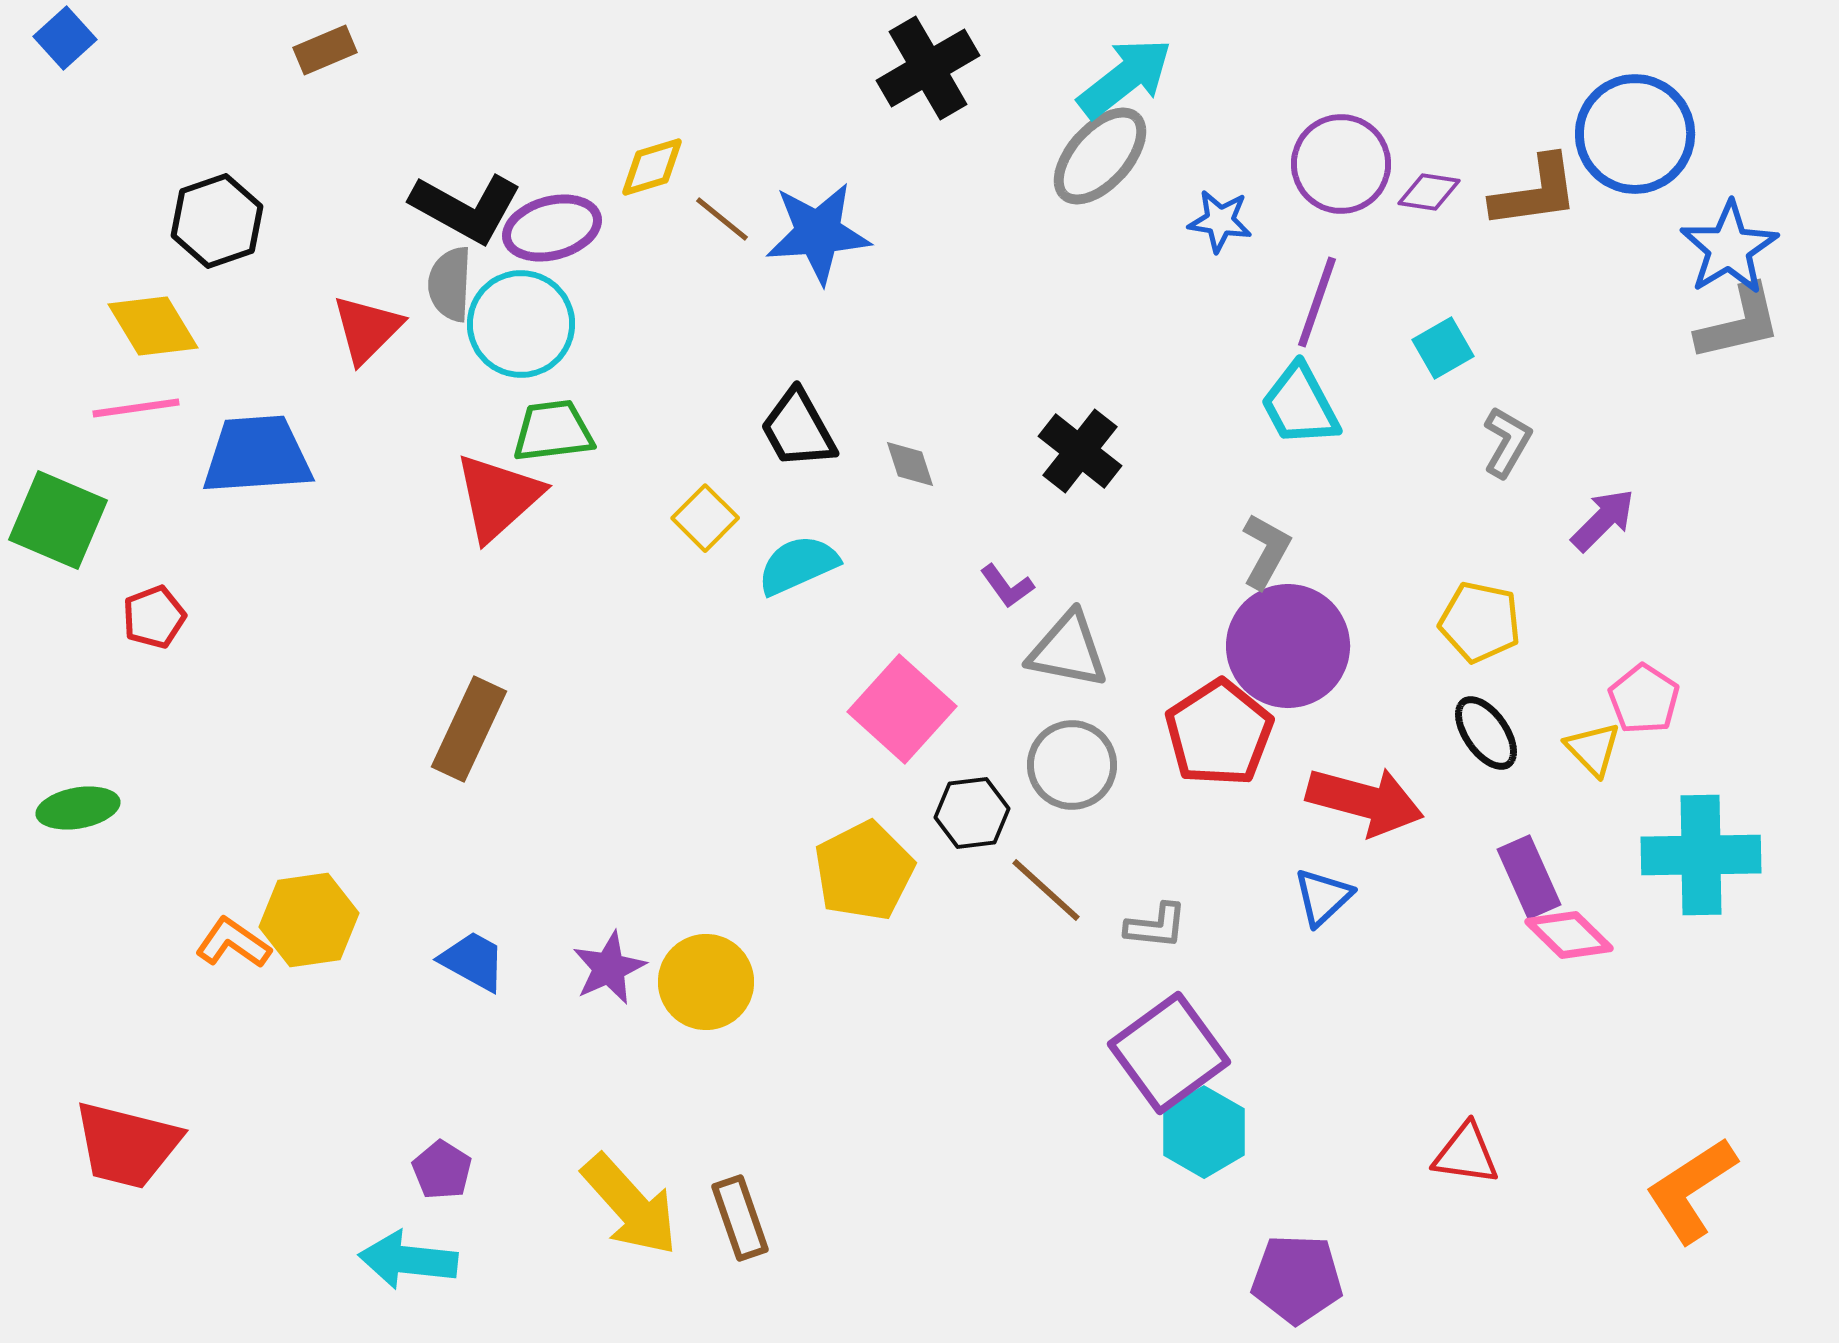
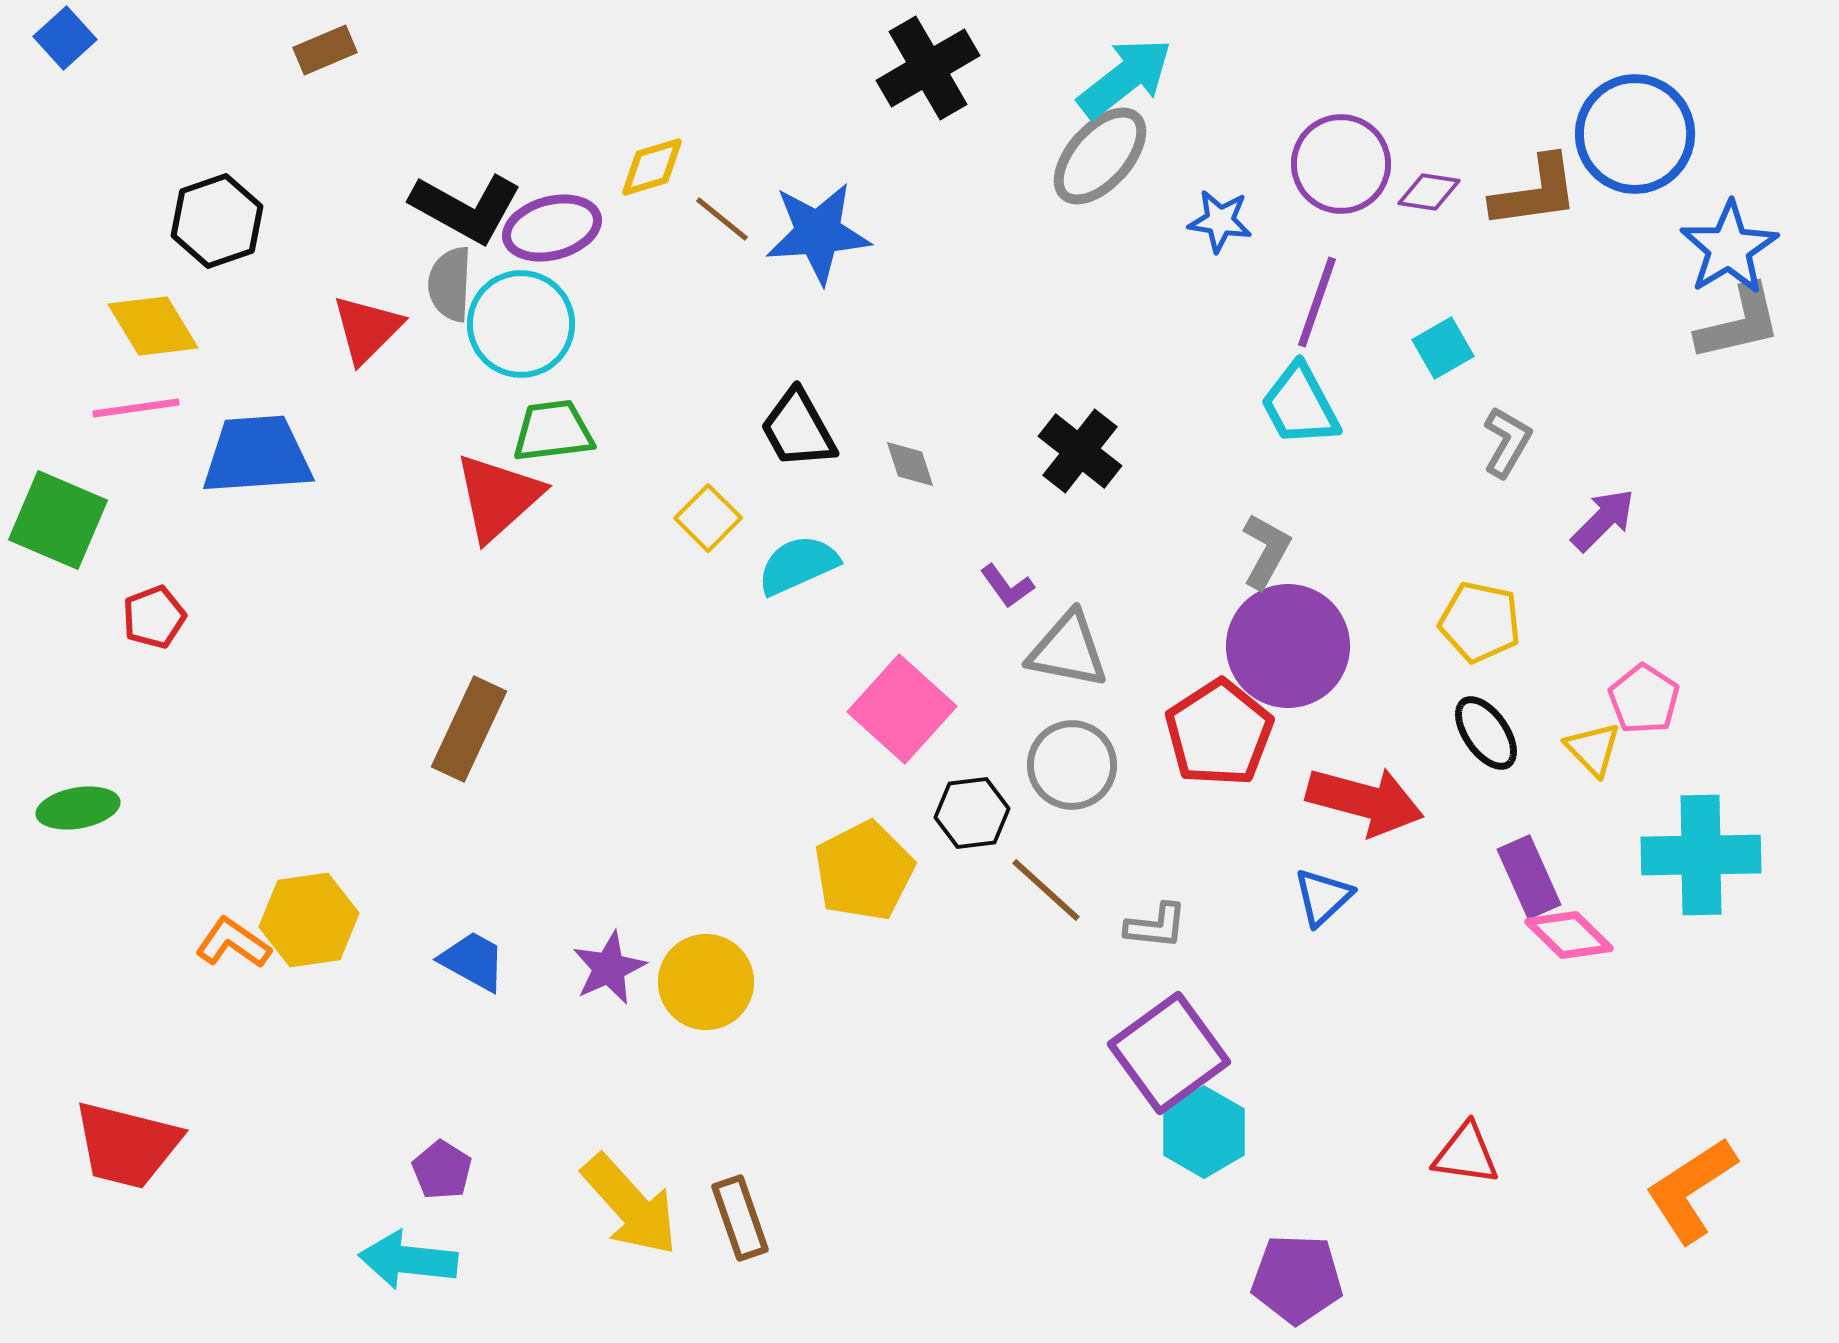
yellow square at (705, 518): moved 3 px right
